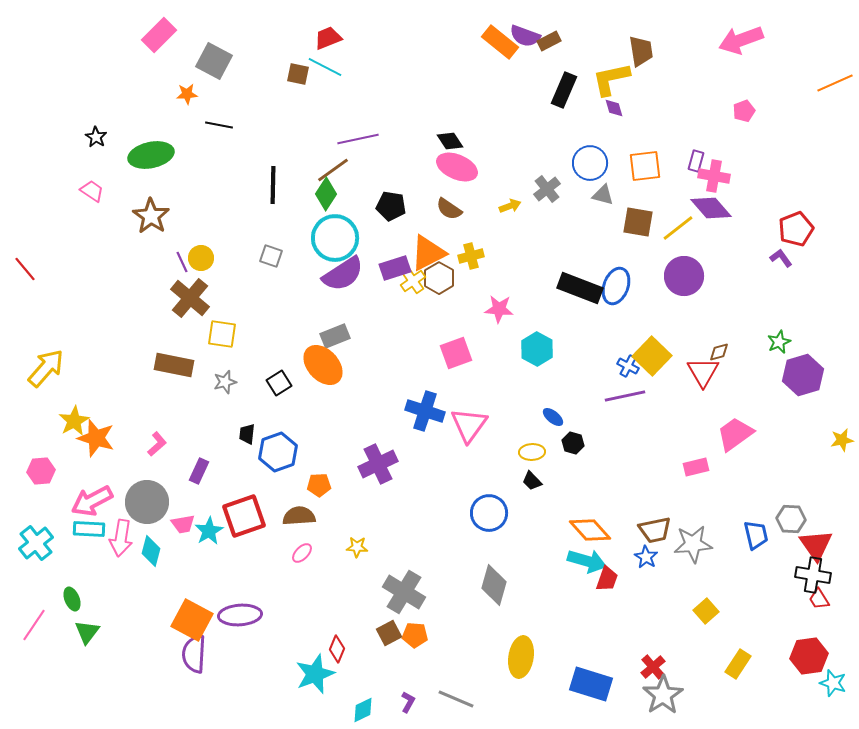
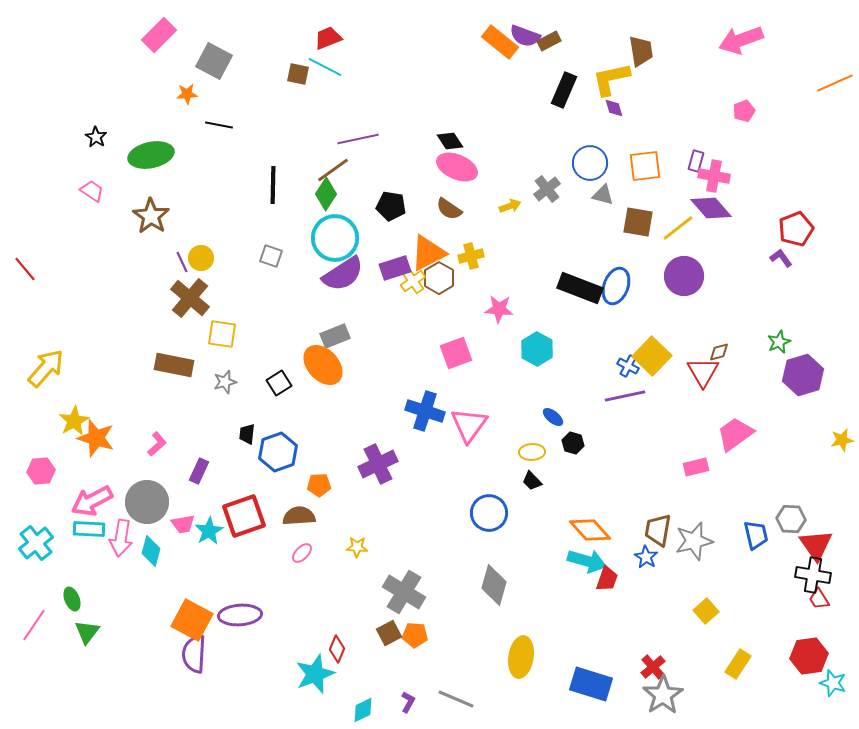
brown trapezoid at (655, 530): moved 3 px right; rotated 112 degrees clockwise
gray star at (693, 544): moved 1 px right, 3 px up; rotated 9 degrees counterclockwise
